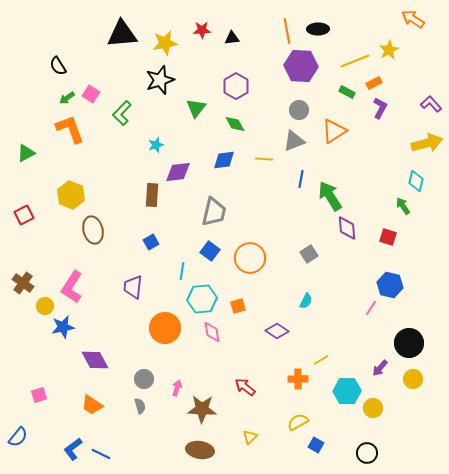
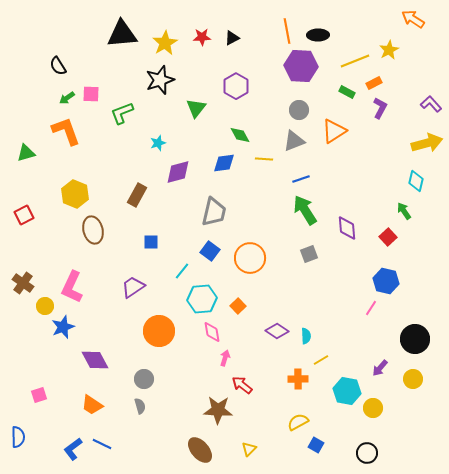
black ellipse at (318, 29): moved 6 px down
red star at (202, 30): moved 7 px down
black triangle at (232, 38): rotated 21 degrees counterclockwise
yellow star at (165, 43): rotated 20 degrees counterclockwise
pink square at (91, 94): rotated 30 degrees counterclockwise
green L-shape at (122, 113): rotated 25 degrees clockwise
green diamond at (235, 124): moved 5 px right, 11 px down
orange L-shape at (70, 129): moved 4 px left, 2 px down
cyan star at (156, 145): moved 2 px right, 2 px up
green triangle at (26, 153): rotated 12 degrees clockwise
blue diamond at (224, 160): moved 3 px down
purple diamond at (178, 172): rotated 8 degrees counterclockwise
blue line at (301, 179): rotated 60 degrees clockwise
yellow hexagon at (71, 195): moved 4 px right, 1 px up
brown rectangle at (152, 195): moved 15 px left; rotated 25 degrees clockwise
green arrow at (330, 196): moved 25 px left, 14 px down
green arrow at (403, 206): moved 1 px right, 5 px down
red square at (388, 237): rotated 30 degrees clockwise
blue square at (151, 242): rotated 28 degrees clockwise
gray square at (309, 254): rotated 12 degrees clockwise
cyan line at (182, 271): rotated 30 degrees clockwise
blue hexagon at (390, 285): moved 4 px left, 4 px up
pink L-shape at (72, 287): rotated 8 degrees counterclockwise
purple trapezoid at (133, 287): rotated 50 degrees clockwise
cyan semicircle at (306, 301): moved 35 px down; rotated 28 degrees counterclockwise
orange square at (238, 306): rotated 28 degrees counterclockwise
blue star at (63, 327): rotated 10 degrees counterclockwise
orange circle at (165, 328): moved 6 px left, 3 px down
black circle at (409, 343): moved 6 px right, 4 px up
red arrow at (245, 387): moved 3 px left, 2 px up
pink arrow at (177, 388): moved 48 px right, 30 px up
cyan hexagon at (347, 391): rotated 12 degrees clockwise
brown star at (202, 409): moved 16 px right, 1 px down
blue semicircle at (18, 437): rotated 40 degrees counterclockwise
yellow triangle at (250, 437): moved 1 px left, 12 px down
brown ellipse at (200, 450): rotated 40 degrees clockwise
blue line at (101, 454): moved 1 px right, 10 px up
